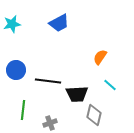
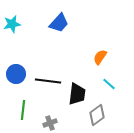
blue trapezoid: rotated 20 degrees counterclockwise
blue circle: moved 4 px down
cyan line: moved 1 px left, 1 px up
black trapezoid: rotated 80 degrees counterclockwise
gray diamond: moved 3 px right; rotated 40 degrees clockwise
